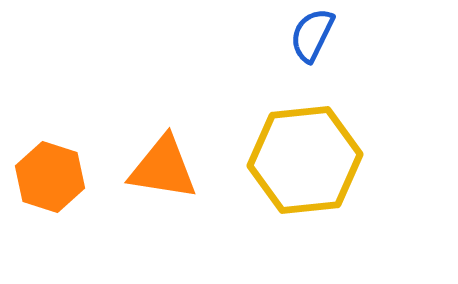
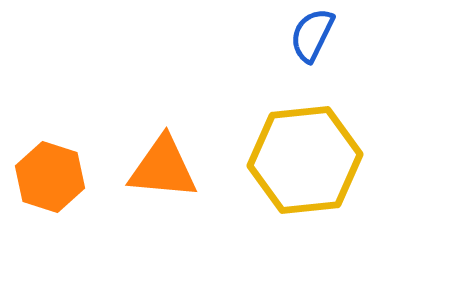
orange triangle: rotated 4 degrees counterclockwise
